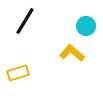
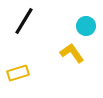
black line: moved 1 px left
yellow L-shape: rotated 15 degrees clockwise
